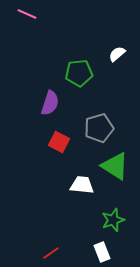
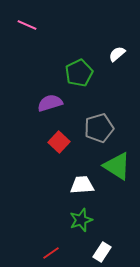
pink line: moved 11 px down
green pentagon: rotated 20 degrees counterclockwise
purple semicircle: rotated 125 degrees counterclockwise
red square: rotated 15 degrees clockwise
green triangle: moved 2 px right
white trapezoid: rotated 10 degrees counterclockwise
green star: moved 32 px left
white rectangle: rotated 54 degrees clockwise
